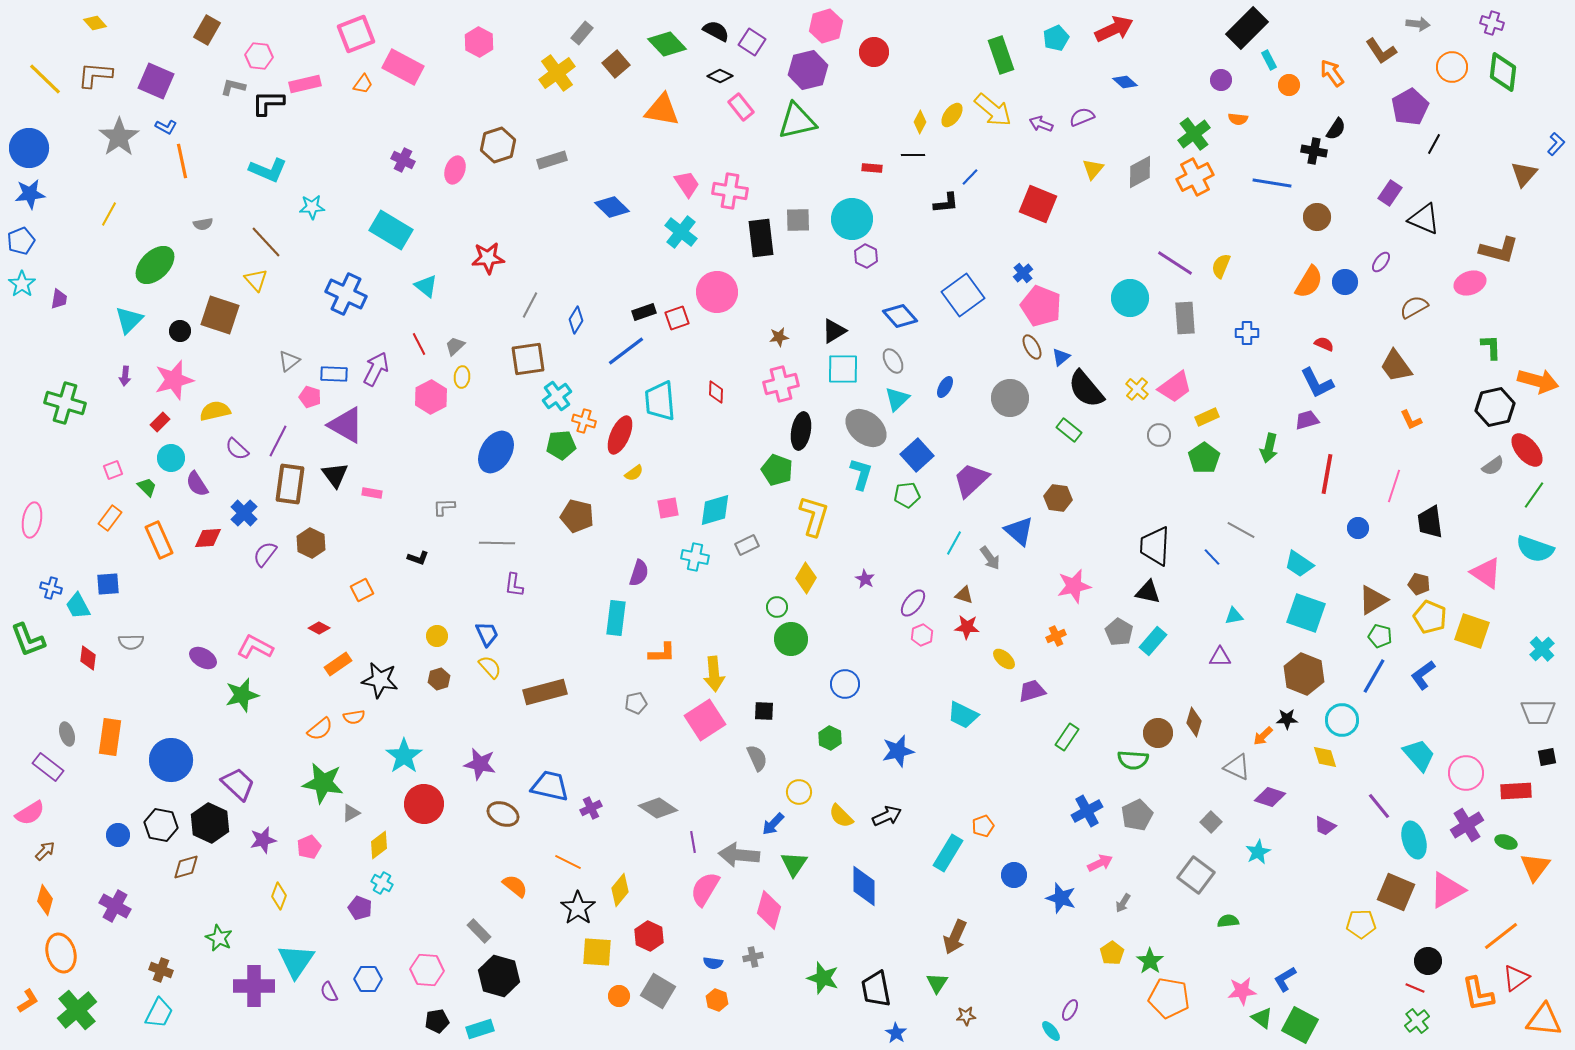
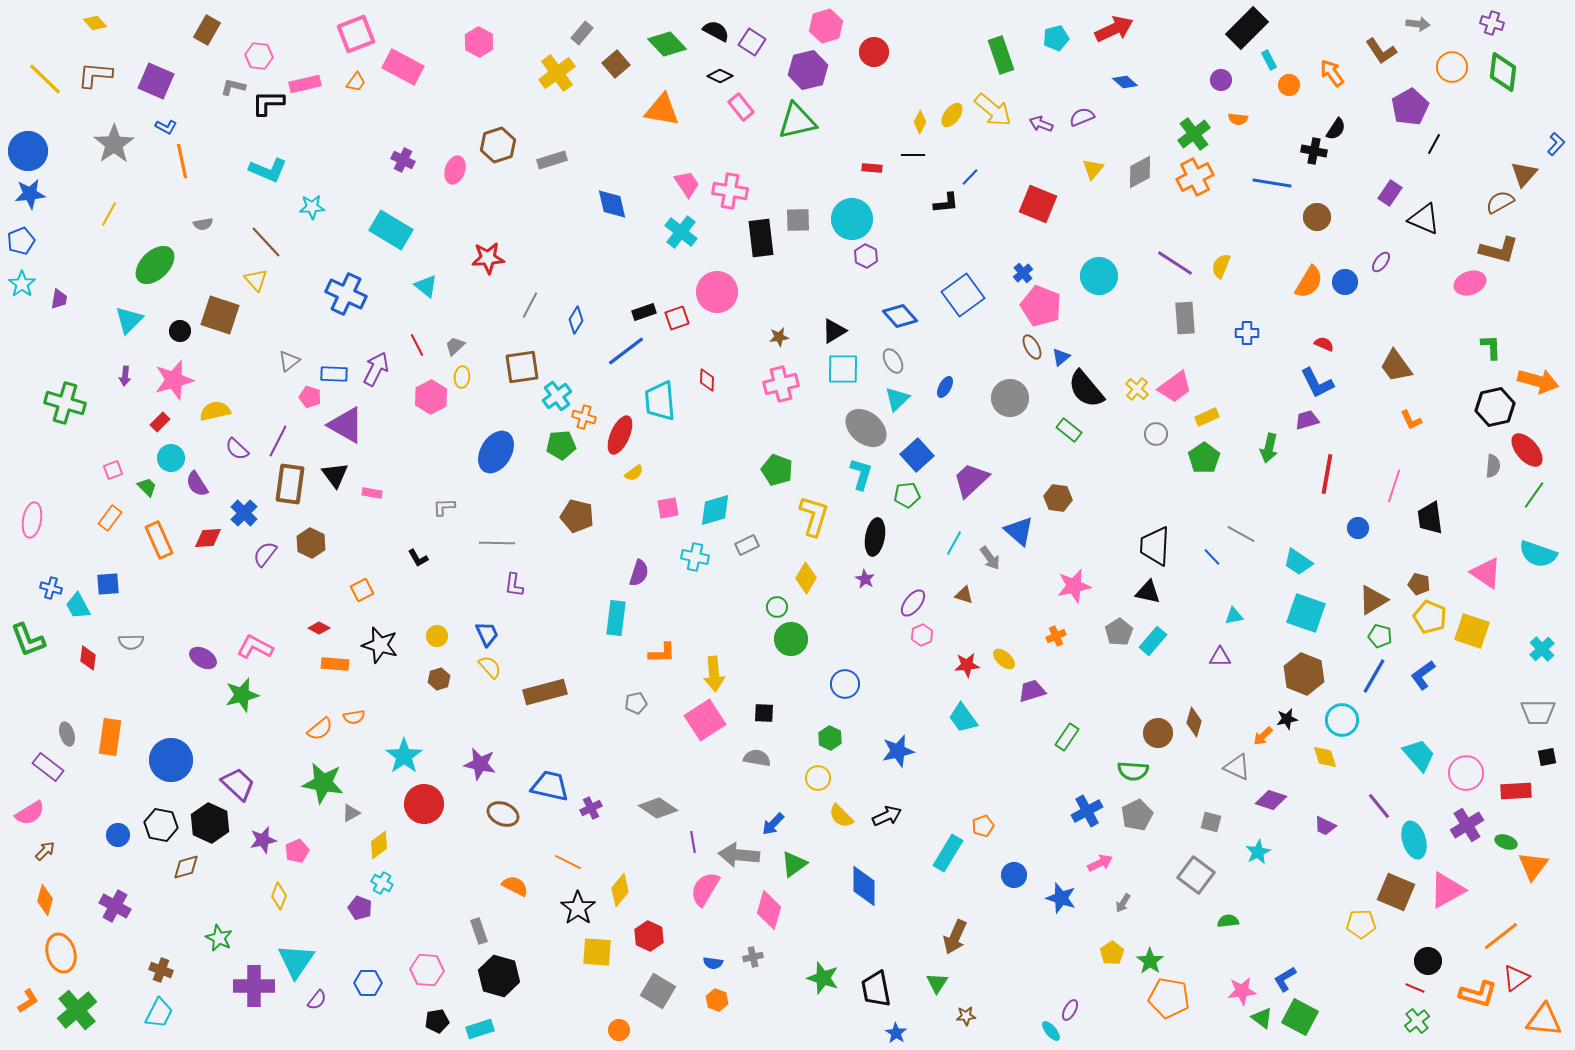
cyan pentagon at (1056, 38): rotated 10 degrees clockwise
orange trapezoid at (363, 84): moved 7 px left, 2 px up
gray star at (119, 137): moved 5 px left, 7 px down
blue circle at (29, 148): moved 1 px left, 3 px down
blue diamond at (612, 207): moved 3 px up; rotated 32 degrees clockwise
cyan circle at (1130, 298): moved 31 px left, 22 px up
brown semicircle at (1414, 307): moved 86 px right, 105 px up
red line at (419, 344): moved 2 px left, 1 px down
brown square at (528, 359): moved 6 px left, 8 px down
red diamond at (716, 392): moved 9 px left, 12 px up
orange cross at (584, 421): moved 4 px up
black ellipse at (801, 431): moved 74 px right, 106 px down
gray circle at (1159, 435): moved 3 px left, 1 px up
gray semicircle at (1493, 466): rotated 50 degrees counterclockwise
black trapezoid at (1430, 522): moved 4 px up
gray line at (1241, 530): moved 4 px down
cyan semicircle at (1535, 549): moved 3 px right, 5 px down
black L-shape at (418, 558): rotated 40 degrees clockwise
cyan trapezoid at (1299, 564): moved 1 px left, 2 px up
red star at (967, 627): moved 38 px down; rotated 10 degrees counterclockwise
gray pentagon at (1119, 632): rotated 8 degrees clockwise
orange rectangle at (338, 664): moved 3 px left; rotated 40 degrees clockwise
black star at (380, 680): moved 35 px up; rotated 6 degrees clockwise
black square at (764, 711): moved 2 px down
cyan trapezoid at (963, 715): moved 3 px down; rotated 28 degrees clockwise
black star at (1287, 719): rotated 10 degrees counterclockwise
gray semicircle at (757, 758): rotated 56 degrees counterclockwise
green semicircle at (1133, 760): moved 11 px down
yellow circle at (799, 792): moved 19 px right, 14 px up
purple diamond at (1270, 797): moved 1 px right, 3 px down
gray square at (1211, 822): rotated 30 degrees counterclockwise
pink pentagon at (309, 847): moved 12 px left, 4 px down
green triangle at (794, 864): rotated 20 degrees clockwise
orange triangle at (1535, 867): moved 2 px left, 1 px up
orange semicircle at (515, 886): rotated 12 degrees counterclockwise
gray rectangle at (479, 931): rotated 25 degrees clockwise
blue hexagon at (368, 979): moved 4 px down
purple semicircle at (329, 992): moved 12 px left, 8 px down; rotated 115 degrees counterclockwise
orange L-shape at (1478, 994): rotated 63 degrees counterclockwise
orange circle at (619, 996): moved 34 px down
green square at (1300, 1025): moved 8 px up
